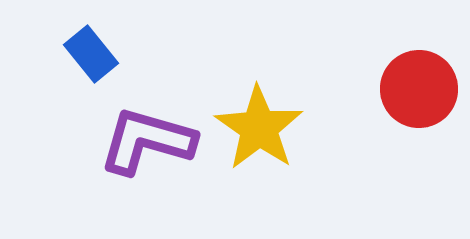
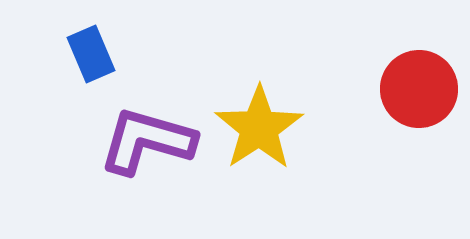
blue rectangle: rotated 16 degrees clockwise
yellow star: rotated 4 degrees clockwise
